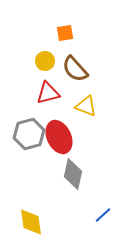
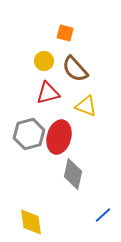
orange square: rotated 24 degrees clockwise
yellow circle: moved 1 px left
red ellipse: rotated 40 degrees clockwise
